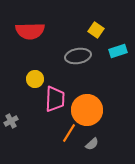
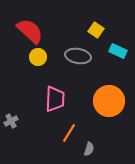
red semicircle: rotated 136 degrees counterclockwise
cyan rectangle: rotated 42 degrees clockwise
gray ellipse: rotated 20 degrees clockwise
yellow circle: moved 3 px right, 22 px up
orange circle: moved 22 px right, 9 px up
gray semicircle: moved 3 px left, 5 px down; rotated 32 degrees counterclockwise
